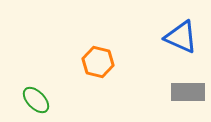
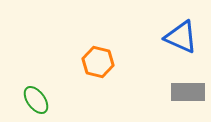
green ellipse: rotated 8 degrees clockwise
